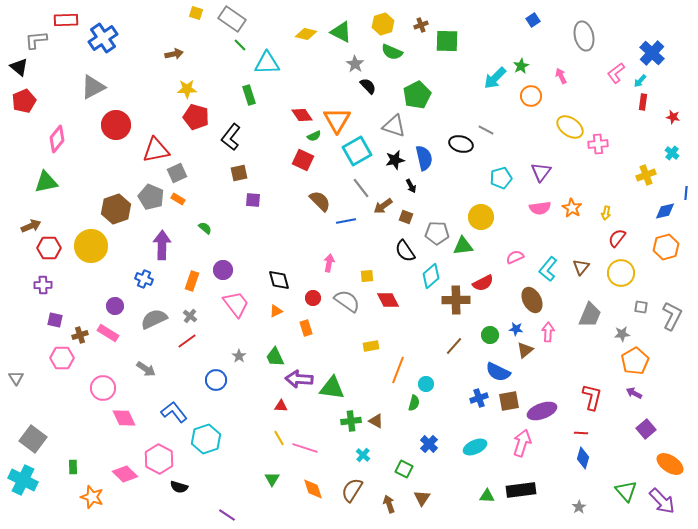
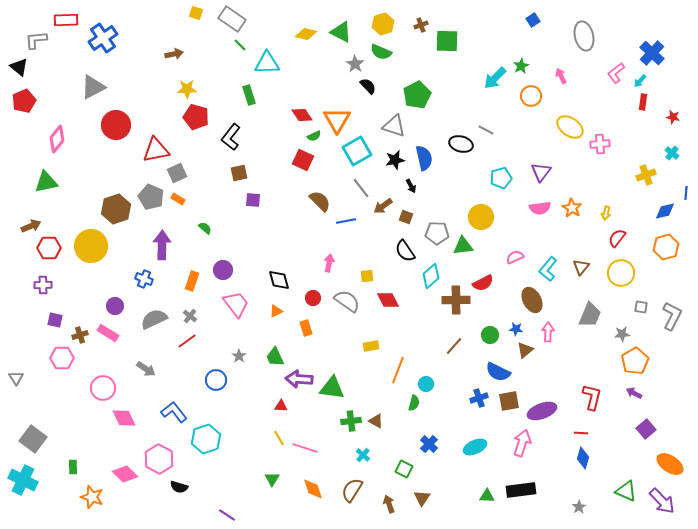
green semicircle at (392, 52): moved 11 px left
pink cross at (598, 144): moved 2 px right
green triangle at (626, 491): rotated 25 degrees counterclockwise
